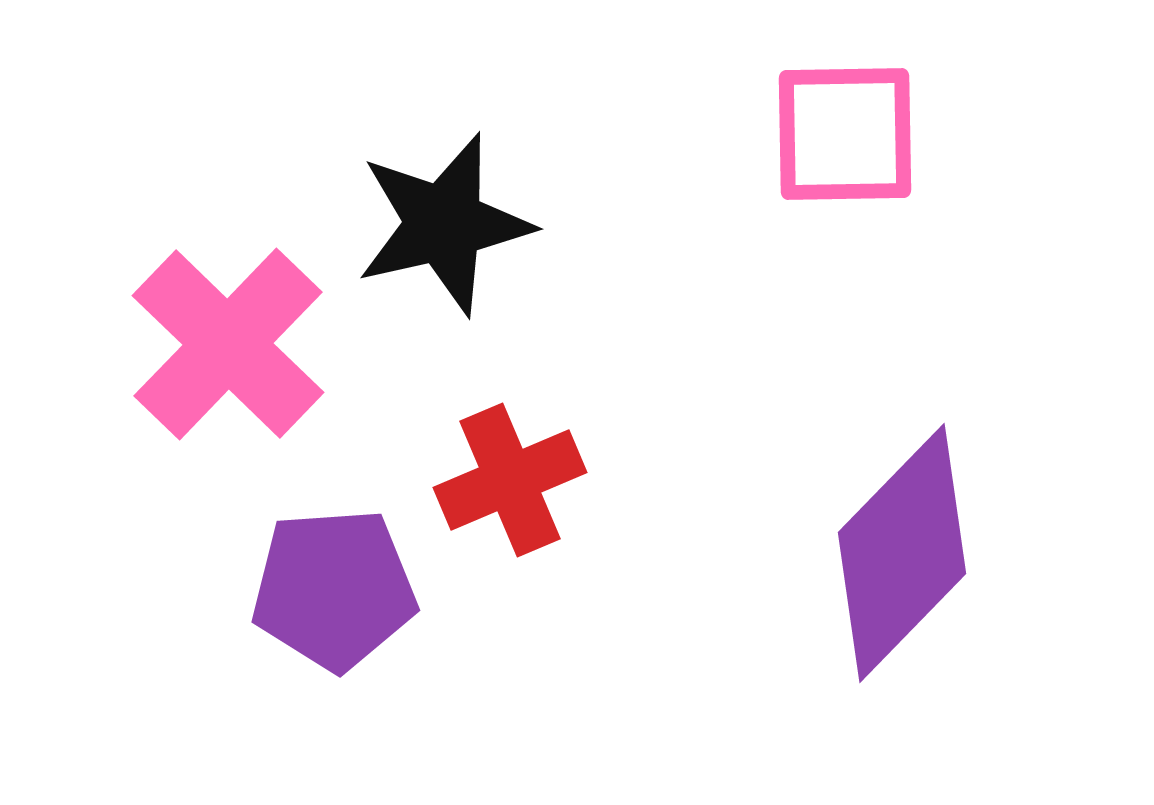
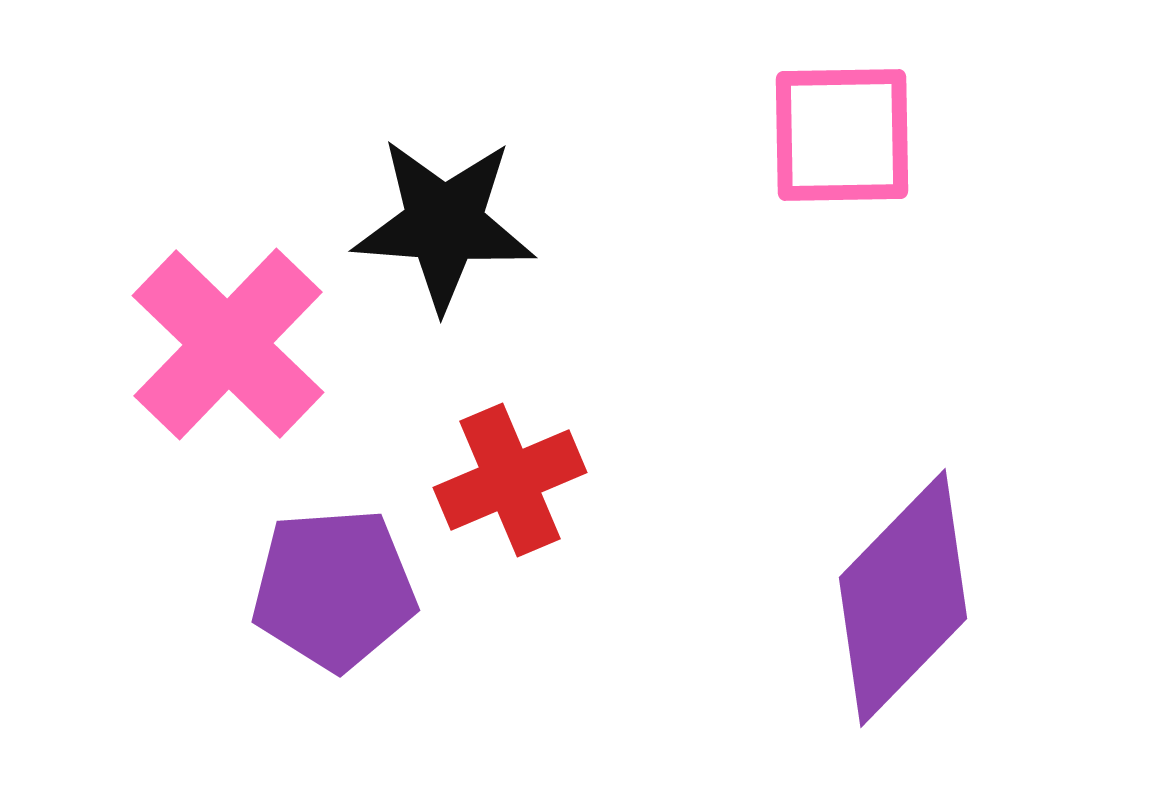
pink square: moved 3 px left, 1 px down
black star: rotated 17 degrees clockwise
purple diamond: moved 1 px right, 45 px down
